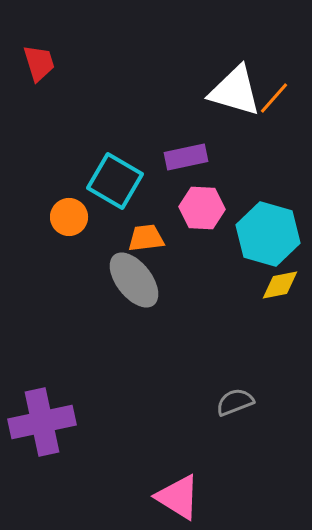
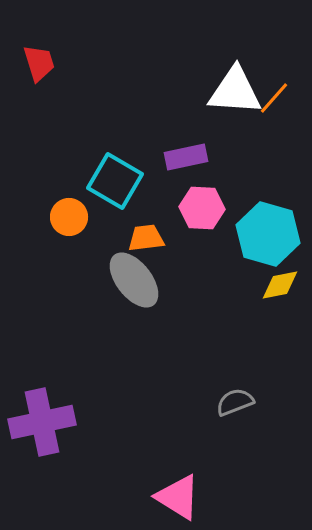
white triangle: rotated 12 degrees counterclockwise
